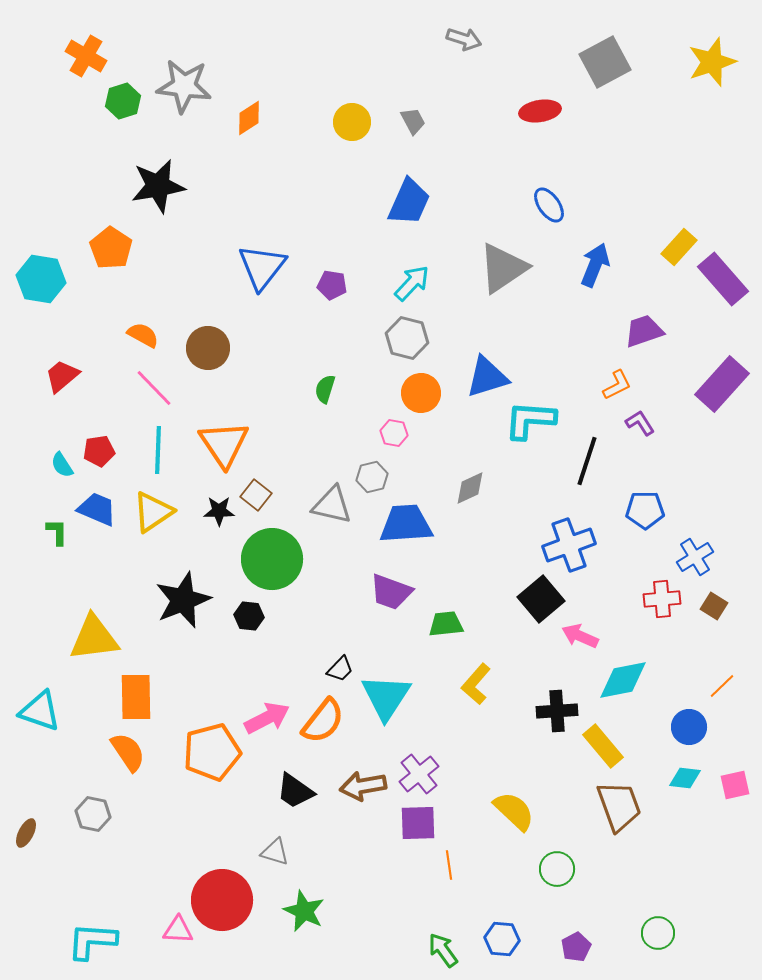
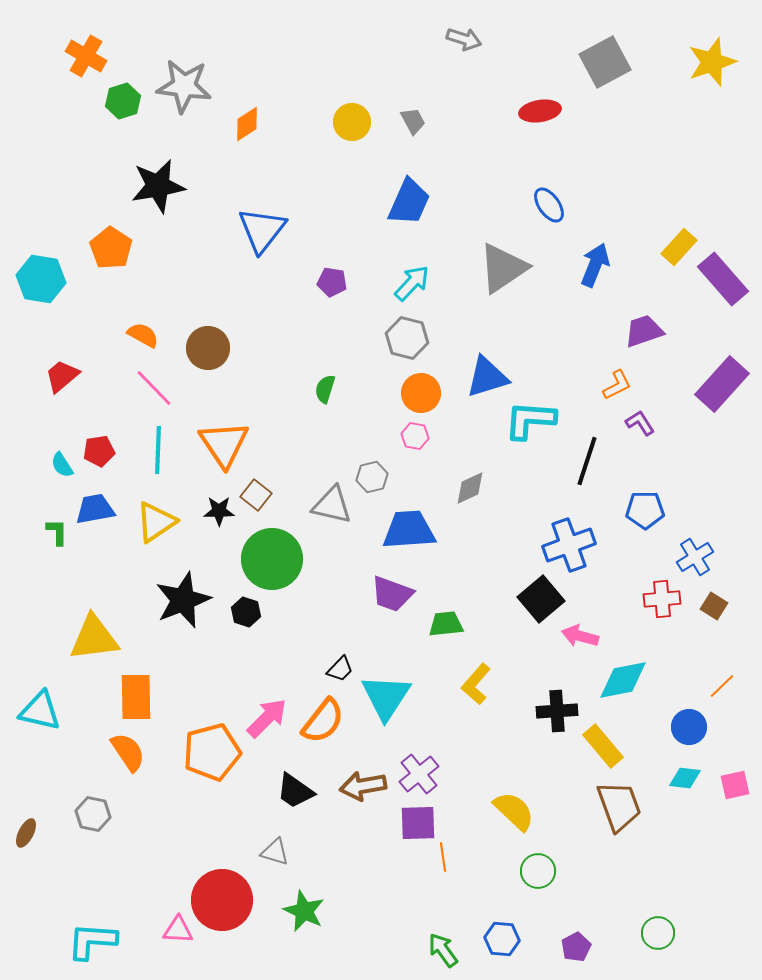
orange diamond at (249, 118): moved 2 px left, 6 px down
blue triangle at (262, 267): moved 37 px up
purple pentagon at (332, 285): moved 3 px up
pink hexagon at (394, 433): moved 21 px right, 3 px down
blue trapezoid at (97, 509): moved 2 px left; rotated 33 degrees counterclockwise
yellow triangle at (153, 512): moved 3 px right, 10 px down
blue trapezoid at (406, 524): moved 3 px right, 6 px down
purple trapezoid at (391, 592): moved 1 px right, 2 px down
black hexagon at (249, 616): moved 3 px left, 4 px up; rotated 12 degrees clockwise
pink arrow at (580, 636): rotated 9 degrees counterclockwise
cyan triangle at (40, 711): rotated 6 degrees counterclockwise
pink arrow at (267, 718): rotated 18 degrees counterclockwise
orange line at (449, 865): moved 6 px left, 8 px up
green circle at (557, 869): moved 19 px left, 2 px down
